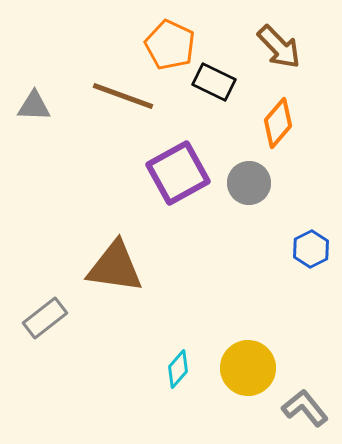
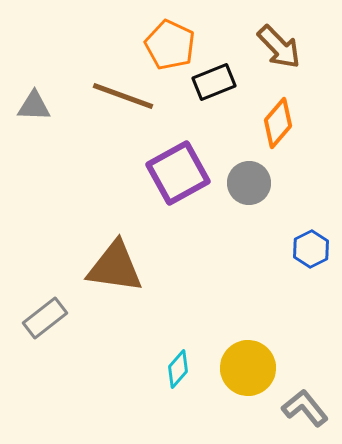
black rectangle: rotated 48 degrees counterclockwise
